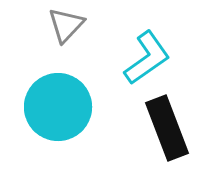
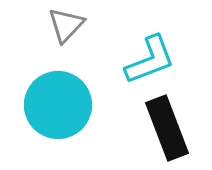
cyan L-shape: moved 3 px right, 2 px down; rotated 14 degrees clockwise
cyan circle: moved 2 px up
